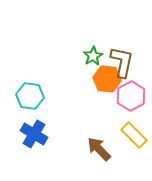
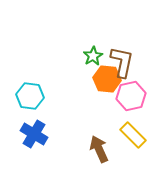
pink hexagon: rotated 16 degrees clockwise
yellow rectangle: moved 1 px left
brown arrow: rotated 20 degrees clockwise
